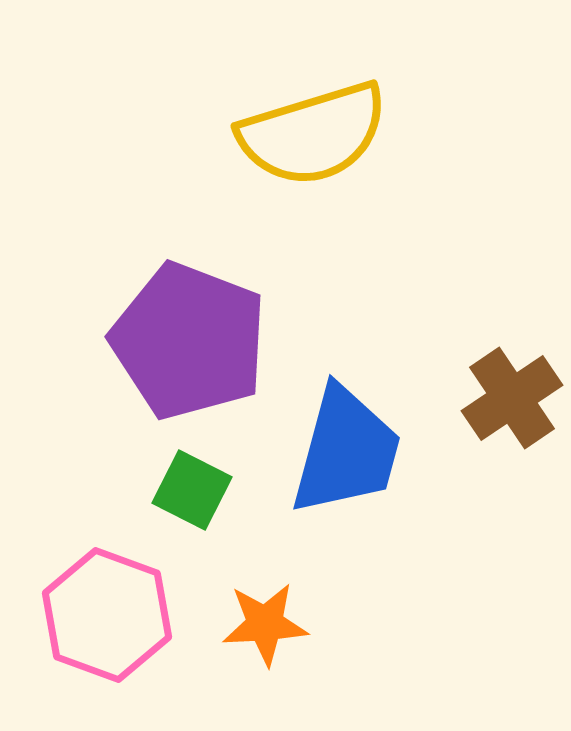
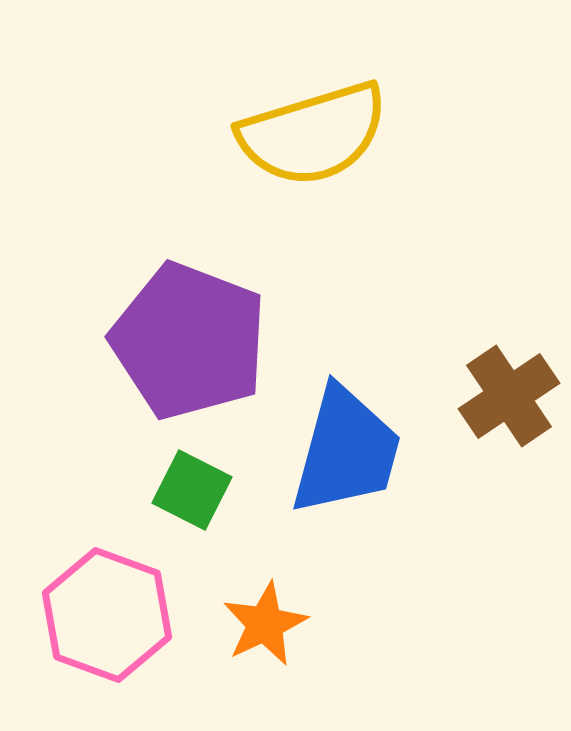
brown cross: moved 3 px left, 2 px up
orange star: rotated 22 degrees counterclockwise
